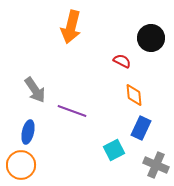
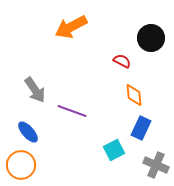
orange arrow: rotated 48 degrees clockwise
blue ellipse: rotated 55 degrees counterclockwise
